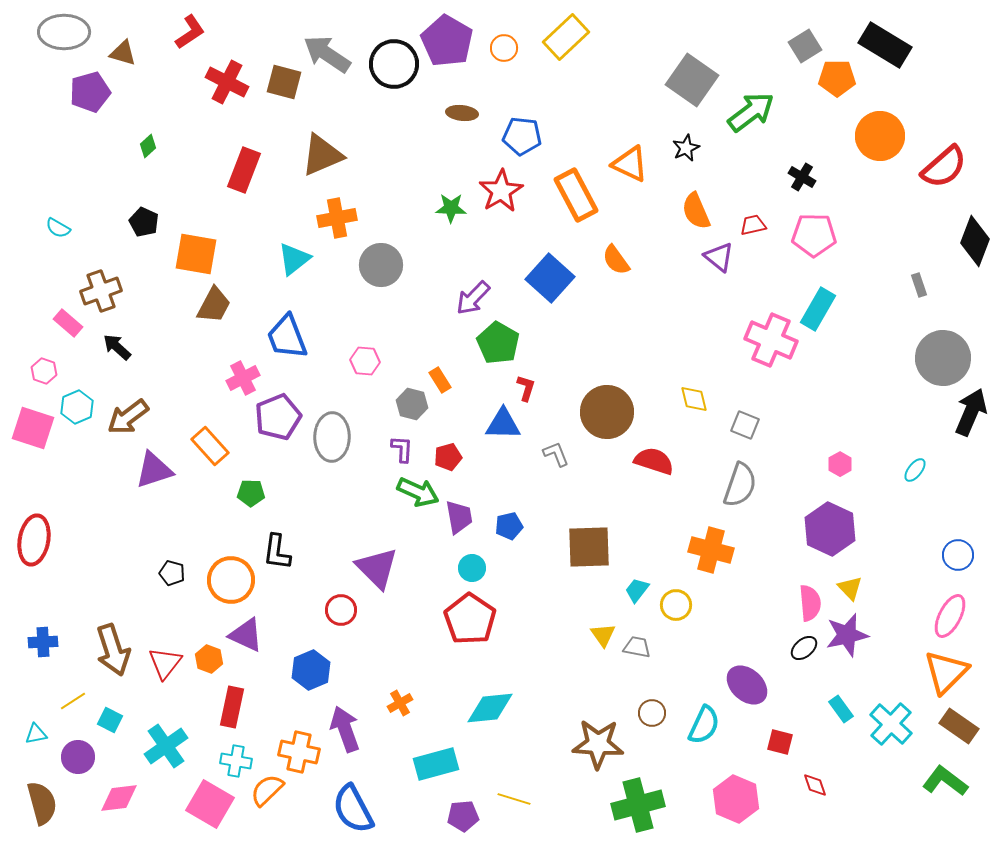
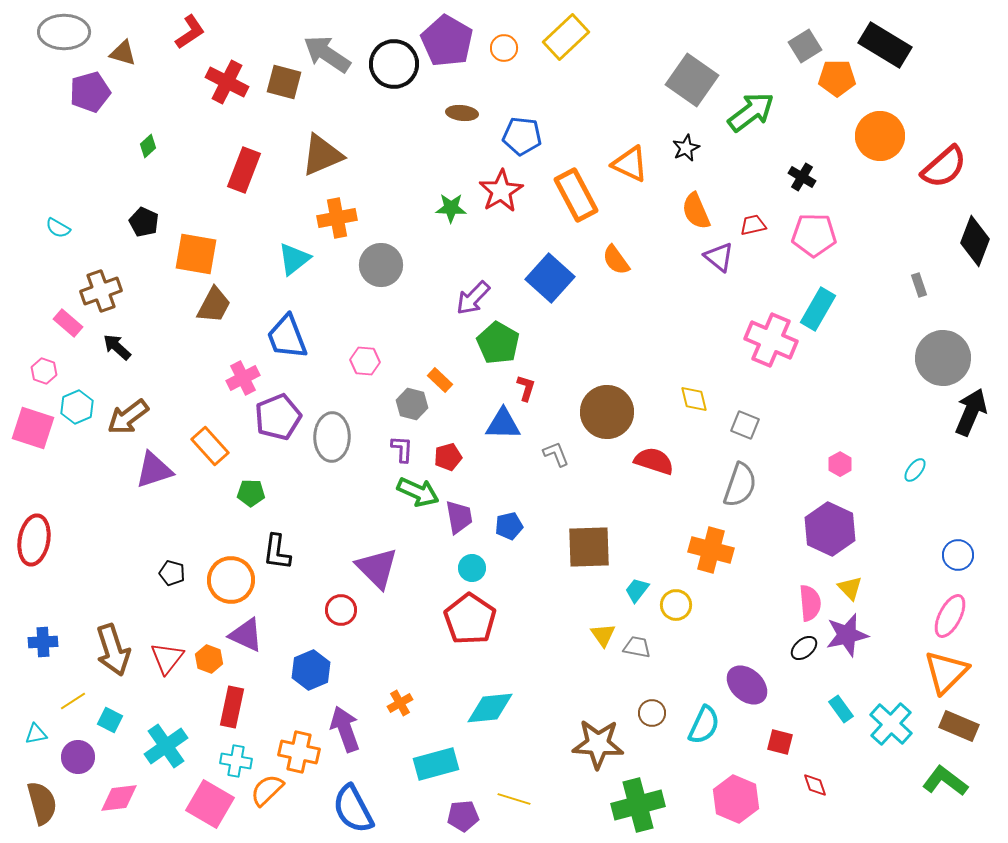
orange rectangle at (440, 380): rotated 15 degrees counterclockwise
red triangle at (165, 663): moved 2 px right, 5 px up
brown rectangle at (959, 726): rotated 12 degrees counterclockwise
